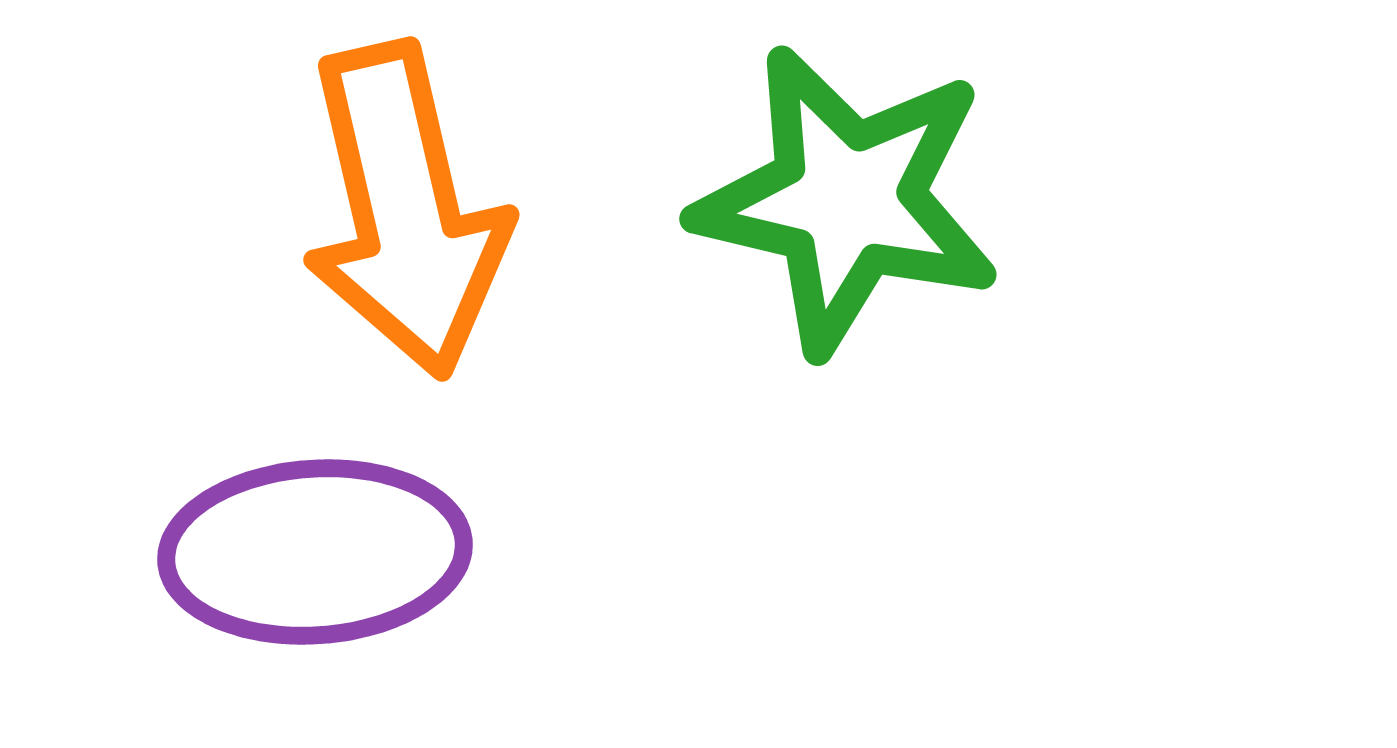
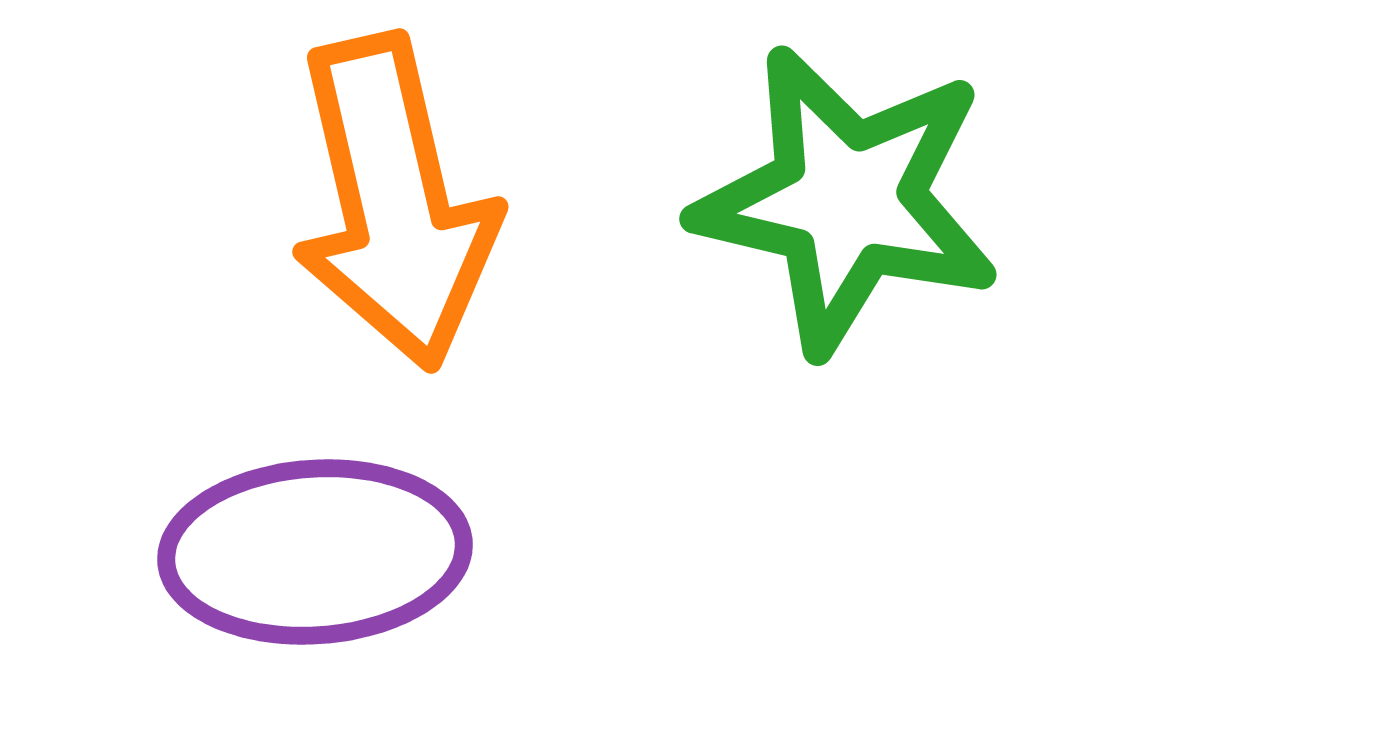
orange arrow: moved 11 px left, 8 px up
